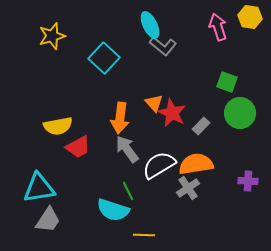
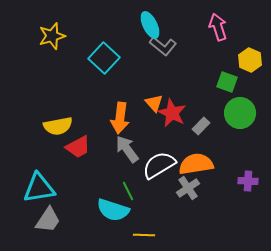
yellow hexagon: moved 43 px down; rotated 15 degrees clockwise
